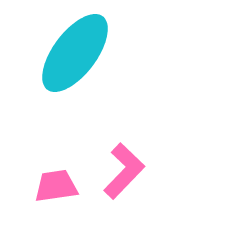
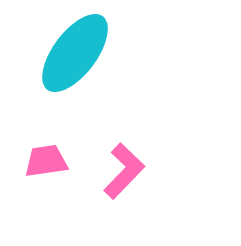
pink trapezoid: moved 10 px left, 25 px up
